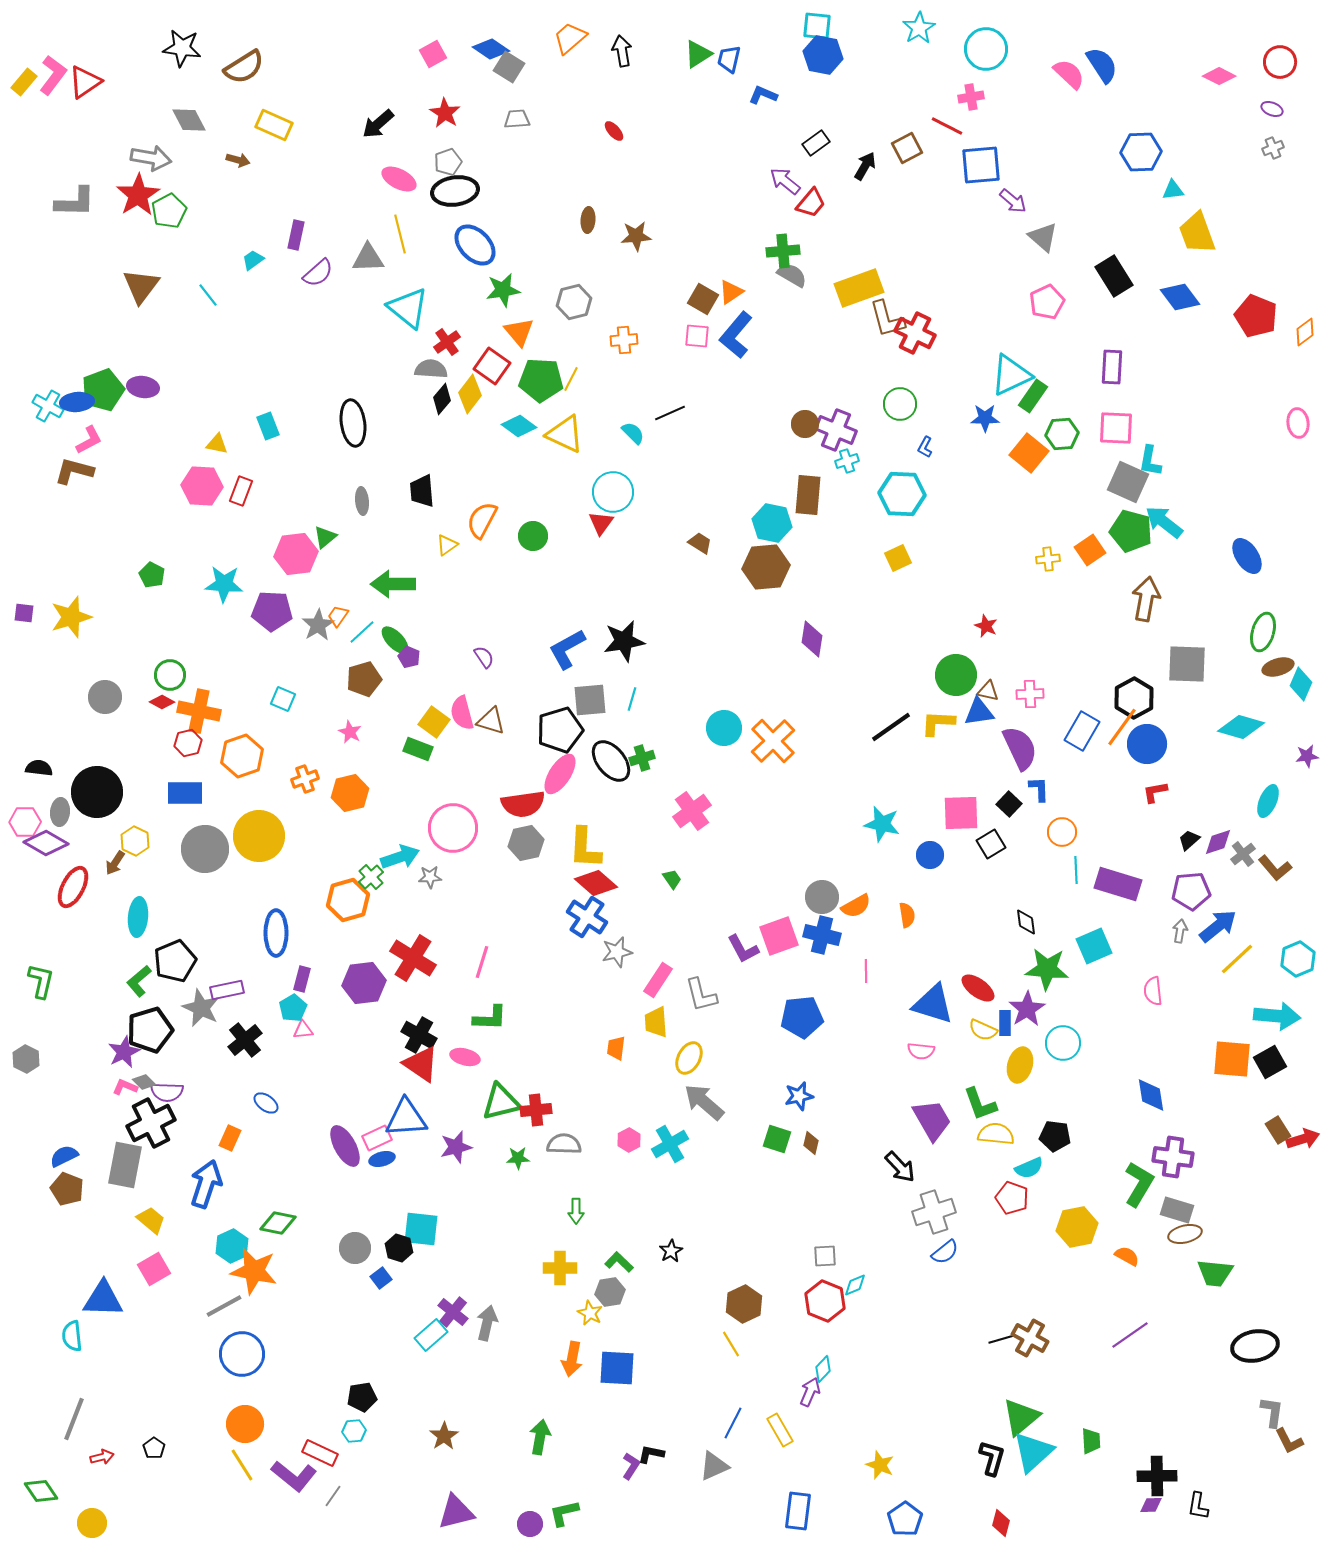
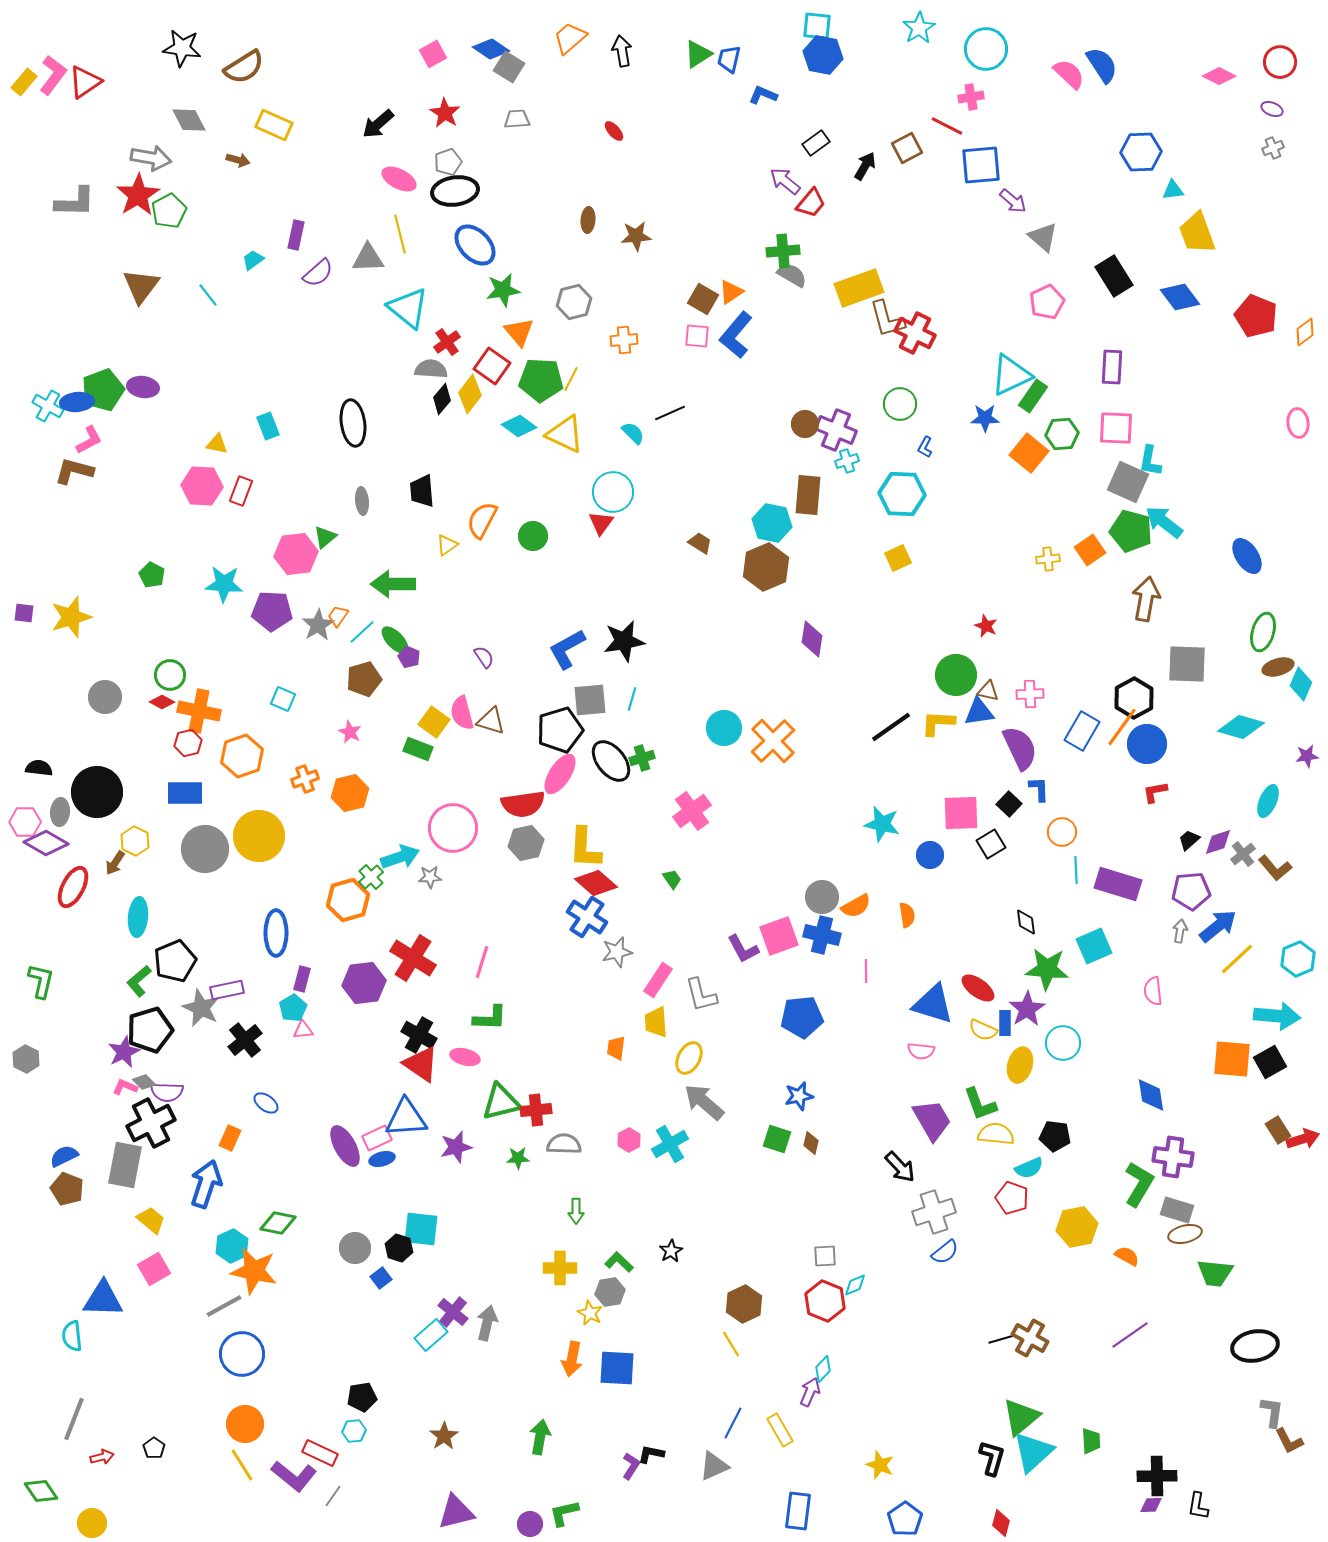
brown hexagon at (766, 567): rotated 18 degrees counterclockwise
